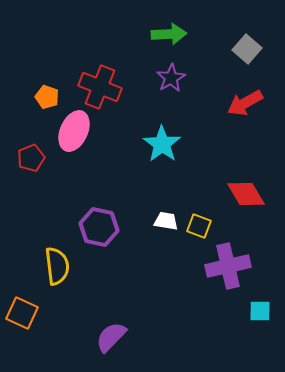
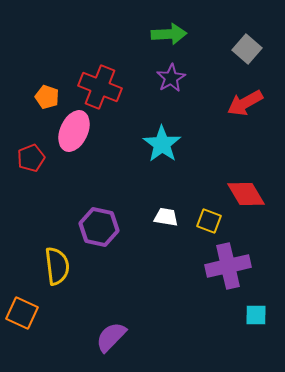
white trapezoid: moved 4 px up
yellow square: moved 10 px right, 5 px up
cyan square: moved 4 px left, 4 px down
